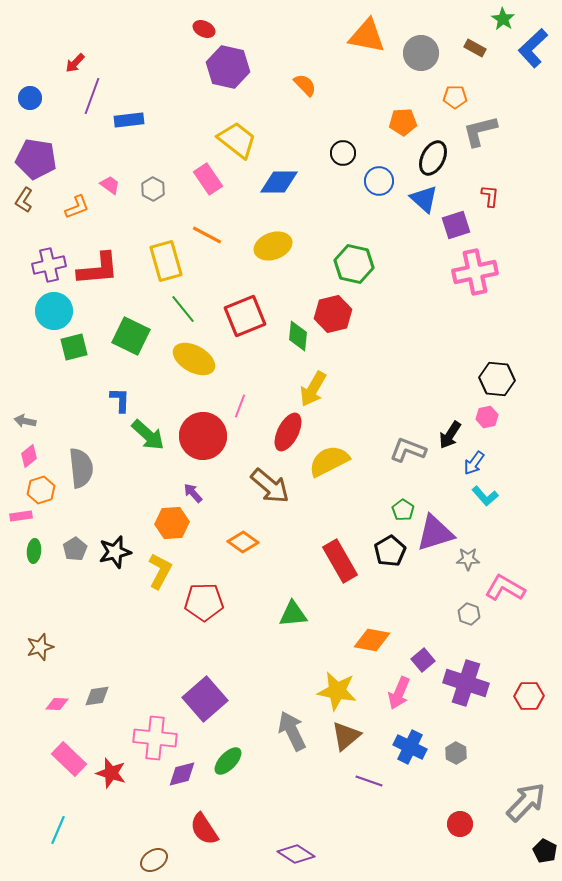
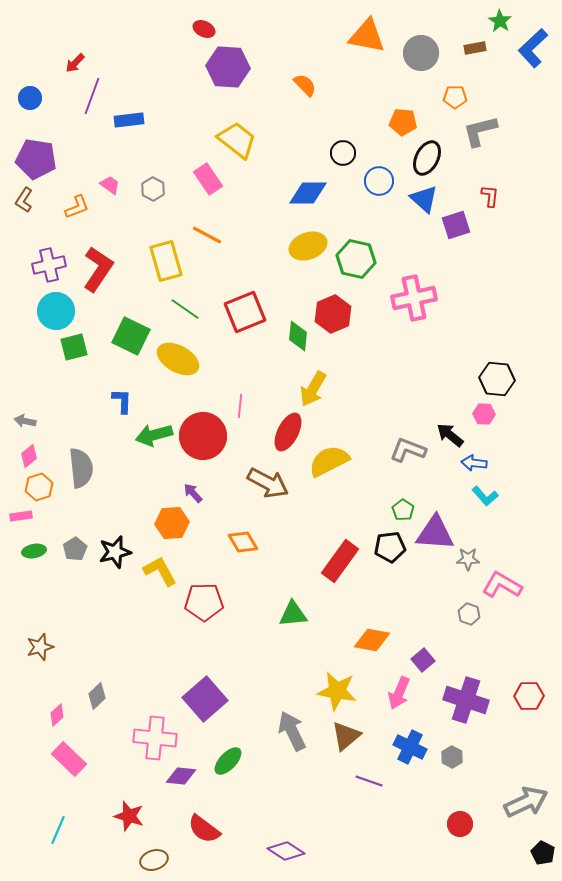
green star at (503, 19): moved 3 px left, 2 px down
brown rectangle at (475, 48): rotated 40 degrees counterclockwise
purple hexagon at (228, 67): rotated 9 degrees counterclockwise
orange pentagon at (403, 122): rotated 8 degrees clockwise
black ellipse at (433, 158): moved 6 px left
blue diamond at (279, 182): moved 29 px right, 11 px down
yellow ellipse at (273, 246): moved 35 px right
green hexagon at (354, 264): moved 2 px right, 5 px up
red L-shape at (98, 269): rotated 51 degrees counterclockwise
pink cross at (475, 272): moved 61 px left, 26 px down
green line at (183, 309): moved 2 px right; rotated 16 degrees counterclockwise
cyan circle at (54, 311): moved 2 px right
red hexagon at (333, 314): rotated 9 degrees counterclockwise
red square at (245, 316): moved 4 px up
yellow ellipse at (194, 359): moved 16 px left
blue L-shape at (120, 400): moved 2 px right, 1 px down
pink line at (240, 406): rotated 15 degrees counterclockwise
pink hexagon at (487, 417): moved 3 px left, 3 px up; rotated 15 degrees clockwise
green arrow at (148, 435): moved 6 px right; rotated 123 degrees clockwise
black arrow at (450, 435): rotated 96 degrees clockwise
blue arrow at (474, 463): rotated 60 degrees clockwise
brown arrow at (270, 486): moved 2 px left, 3 px up; rotated 12 degrees counterclockwise
orange hexagon at (41, 490): moved 2 px left, 3 px up
purple triangle at (435, 533): rotated 21 degrees clockwise
orange diamond at (243, 542): rotated 24 degrees clockwise
green ellipse at (34, 551): rotated 75 degrees clockwise
black pentagon at (390, 551): moved 4 px up; rotated 24 degrees clockwise
red rectangle at (340, 561): rotated 66 degrees clockwise
yellow L-shape at (160, 571): rotated 57 degrees counterclockwise
pink L-shape at (505, 588): moved 3 px left, 3 px up
purple cross at (466, 683): moved 17 px down
gray diamond at (97, 696): rotated 36 degrees counterclockwise
pink diamond at (57, 704): moved 11 px down; rotated 45 degrees counterclockwise
gray hexagon at (456, 753): moved 4 px left, 4 px down
red star at (111, 773): moved 18 px right, 43 px down
purple diamond at (182, 774): moved 1 px left, 2 px down; rotated 20 degrees clockwise
gray arrow at (526, 802): rotated 21 degrees clockwise
red semicircle at (204, 829): rotated 20 degrees counterclockwise
black pentagon at (545, 851): moved 2 px left, 2 px down
purple diamond at (296, 854): moved 10 px left, 3 px up
brown ellipse at (154, 860): rotated 16 degrees clockwise
